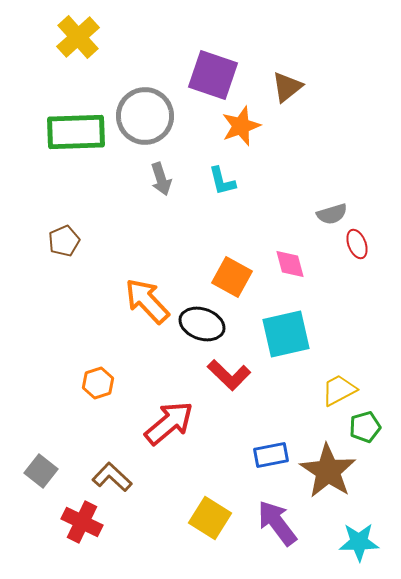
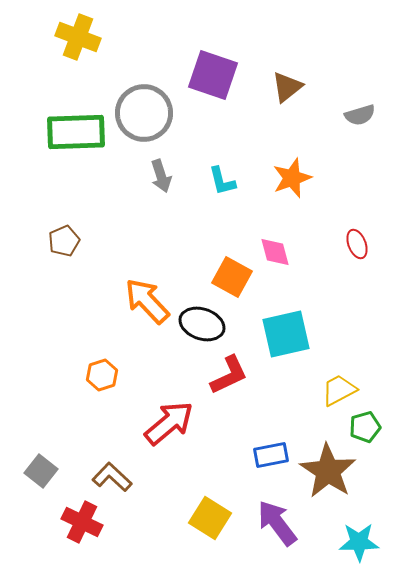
yellow cross: rotated 27 degrees counterclockwise
gray circle: moved 1 px left, 3 px up
orange star: moved 51 px right, 52 px down
gray arrow: moved 3 px up
gray semicircle: moved 28 px right, 99 px up
pink diamond: moved 15 px left, 12 px up
red L-shape: rotated 69 degrees counterclockwise
orange hexagon: moved 4 px right, 8 px up
